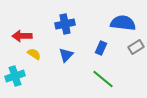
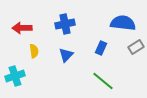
red arrow: moved 8 px up
yellow semicircle: moved 3 px up; rotated 48 degrees clockwise
green line: moved 2 px down
